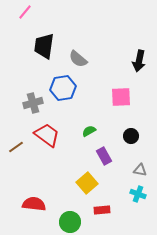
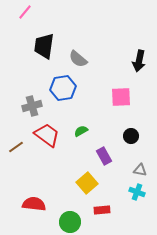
gray cross: moved 1 px left, 3 px down
green semicircle: moved 8 px left
cyan cross: moved 1 px left, 2 px up
